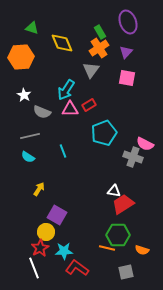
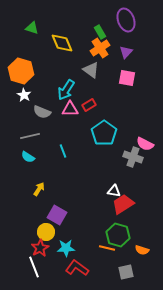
purple ellipse: moved 2 px left, 2 px up
orange cross: moved 1 px right
orange hexagon: moved 14 px down; rotated 20 degrees clockwise
gray triangle: rotated 30 degrees counterclockwise
cyan pentagon: rotated 15 degrees counterclockwise
green hexagon: rotated 15 degrees clockwise
cyan star: moved 2 px right, 3 px up
white line: moved 1 px up
